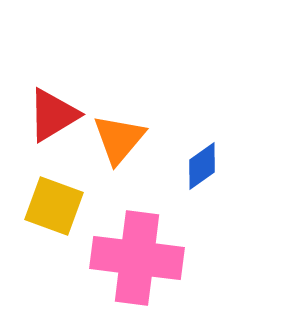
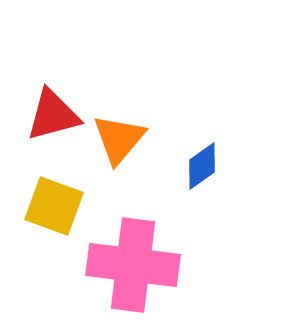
red triangle: rotated 16 degrees clockwise
pink cross: moved 4 px left, 7 px down
